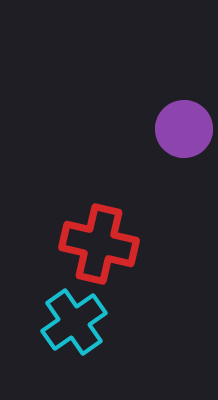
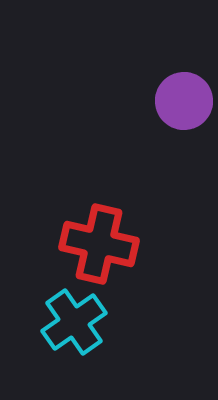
purple circle: moved 28 px up
